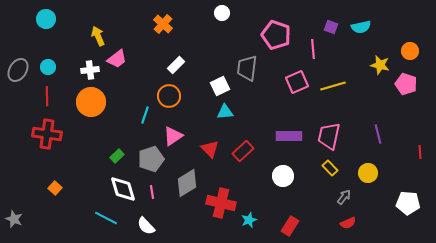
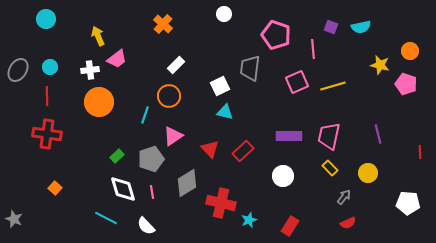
white circle at (222, 13): moved 2 px right, 1 px down
cyan circle at (48, 67): moved 2 px right
gray trapezoid at (247, 68): moved 3 px right
orange circle at (91, 102): moved 8 px right
cyan triangle at (225, 112): rotated 18 degrees clockwise
